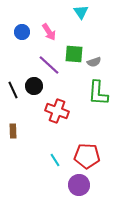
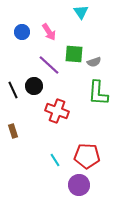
brown rectangle: rotated 16 degrees counterclockwise
